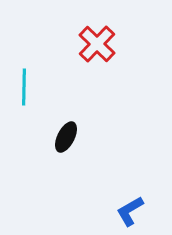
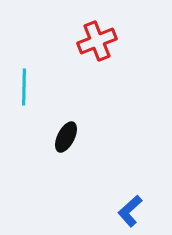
red cross: moved 3 px up; rotated 24 degrees clockwise
blue L-shape: rotated 12 degrees counterclockwise
